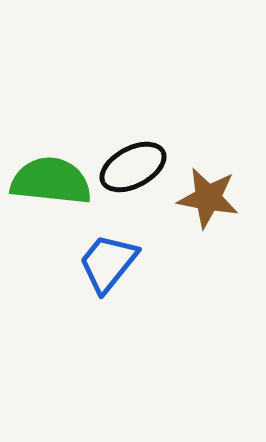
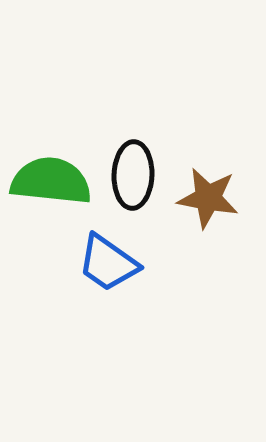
black ellipse: moved 8 px down; rotated 60 degrees counterclockwise
blue trapezoid: rotated 94 degrees counterclockwise
